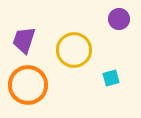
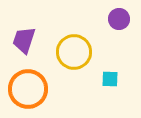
yellow circle: moved 2 px down
cyan square: moved 1 px left, 1 px down; rotated 18 degrees clockwise
orange circle: moved 4 px down
